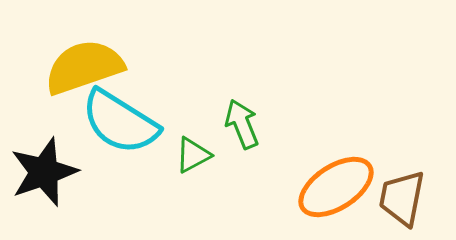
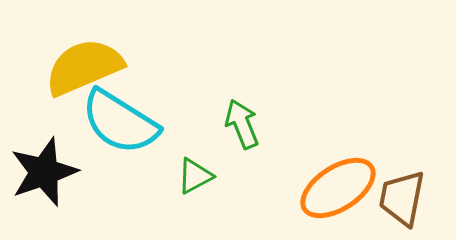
yellow semicircle: rotated 4 degrees counterclockwise
green triangle: moved 2 px right, 21 px down
orange ellipse: moved 2 px right, 1 px down
